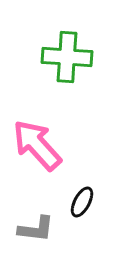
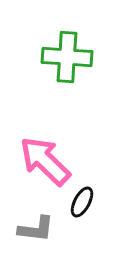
pink arrow: moved 8 px right, 16 px down; rotated 4 degrees counterclockwise
